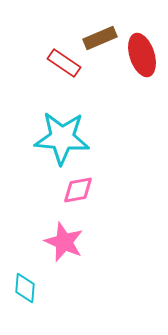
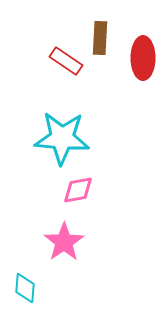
brown rectangle: rotated 64 degrees counterclockwise
red ellipse: moved 1 px right, 3 px down; rotated 18 degrees clockwise
red rectangle: moved 2 px right, 2 px up
pink star: rotated 15 degrees clockwise
